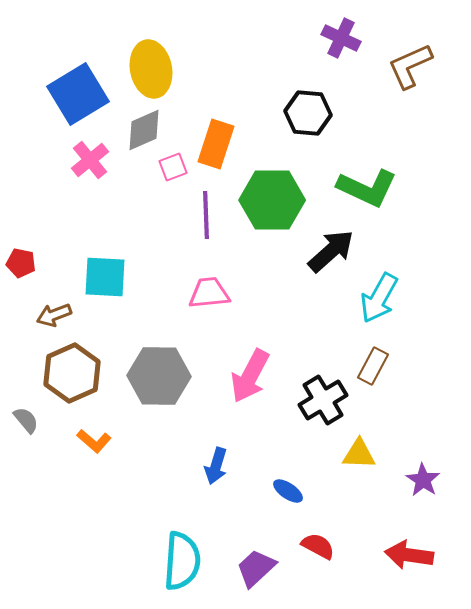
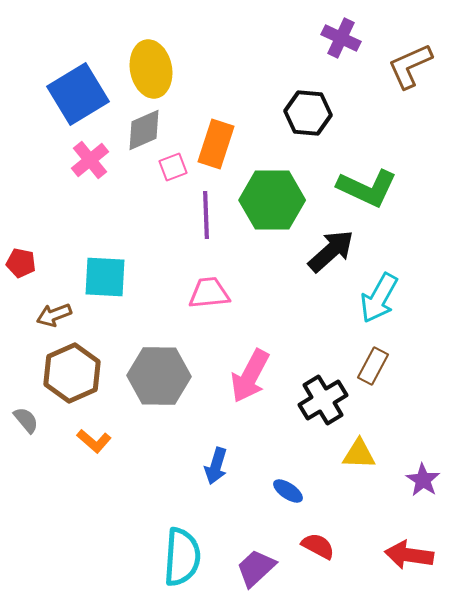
cyan semicircle: moved 4 px up
